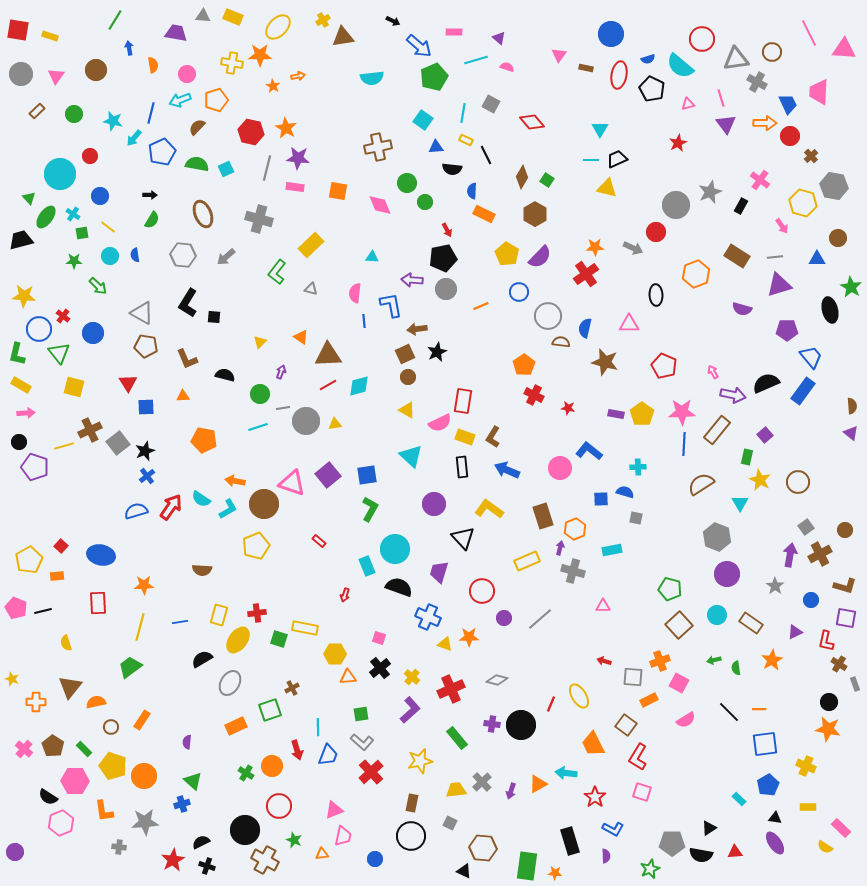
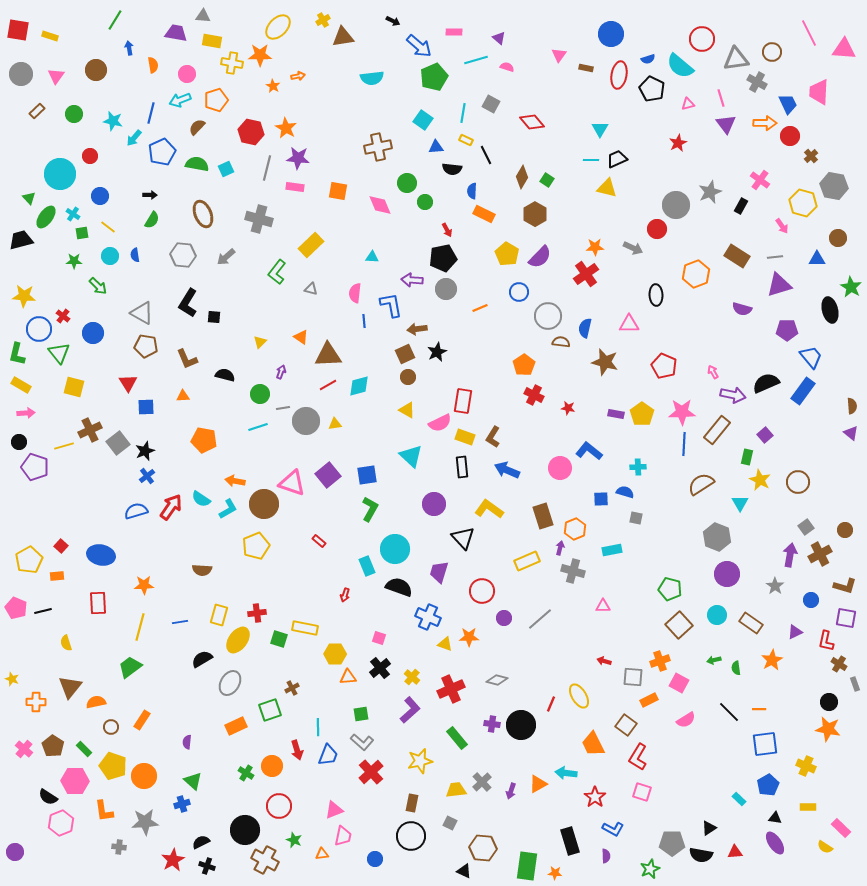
yellow rectangle at (233, 17): moved 21 px left, 24 px down; rotated 12 degrees counterclockwise
red circle at (656, 232): moved 1 px right, 3 px up
orange line at (481, 306): moved 1 px left, 2 px down
